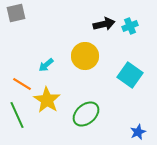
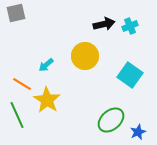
green ellipse: moved 25 px right, 6 px down
